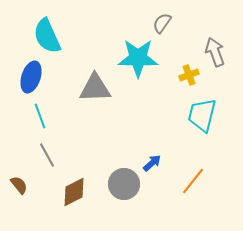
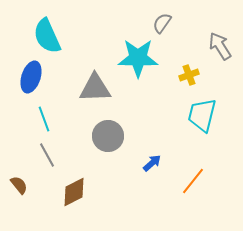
gray arrow: moved 5 px right, 6 px up; rotated 12 degrees counterclockwise
cyan line: moved 4 px right, 3 px down
gray circle: moved 16 px left, 48 px up
